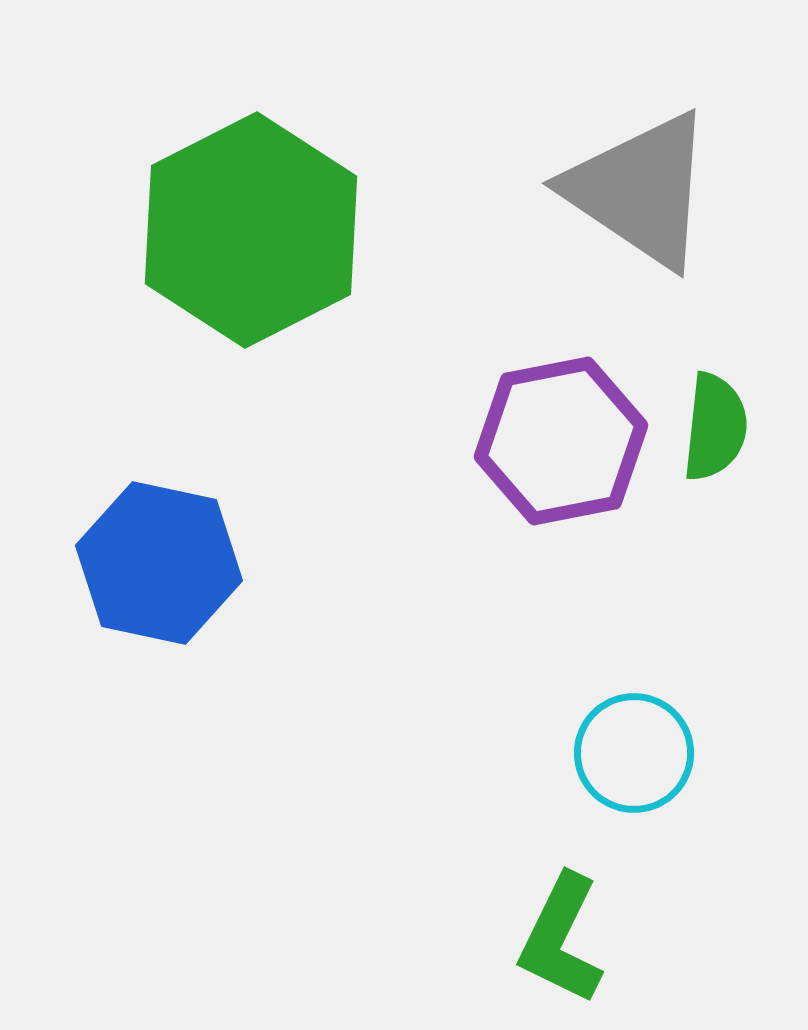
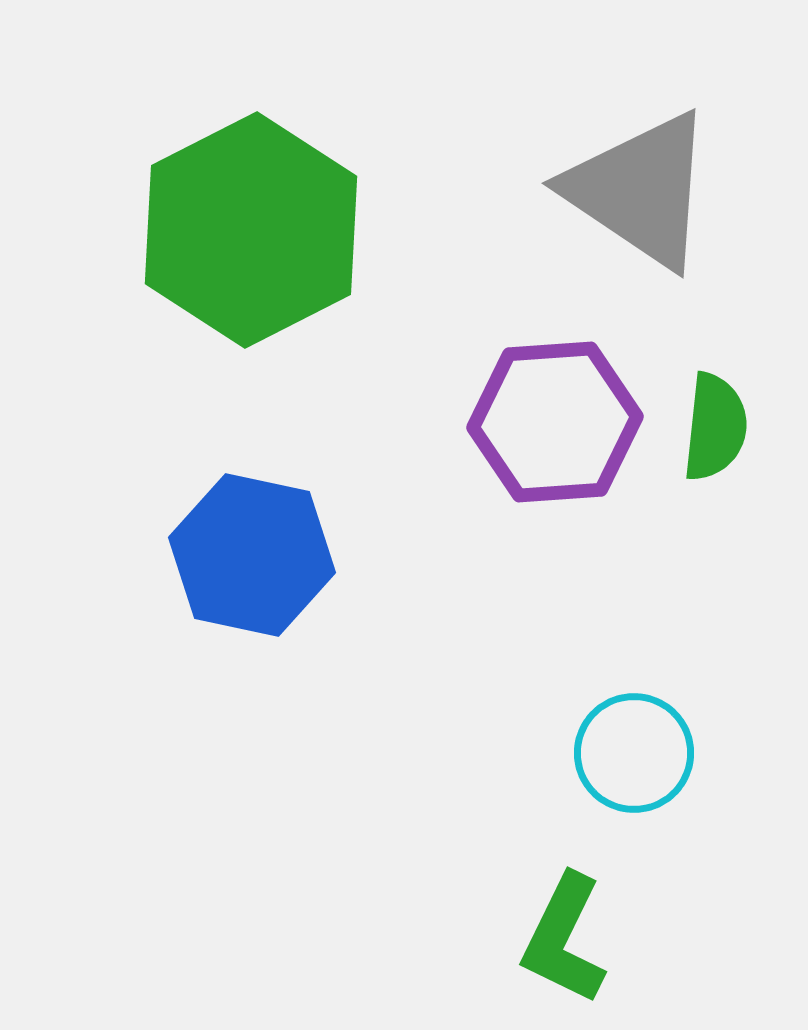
purple hexagon: moved 6 px left, 19 px up; rotated 7 degrees clockwise
blue hexagon: moved 93 px right, 8 px up
green L-shape: moved 3 px right
